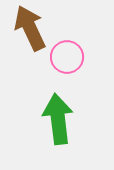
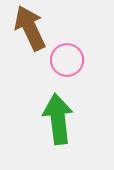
pink circle: moved 3 px down
